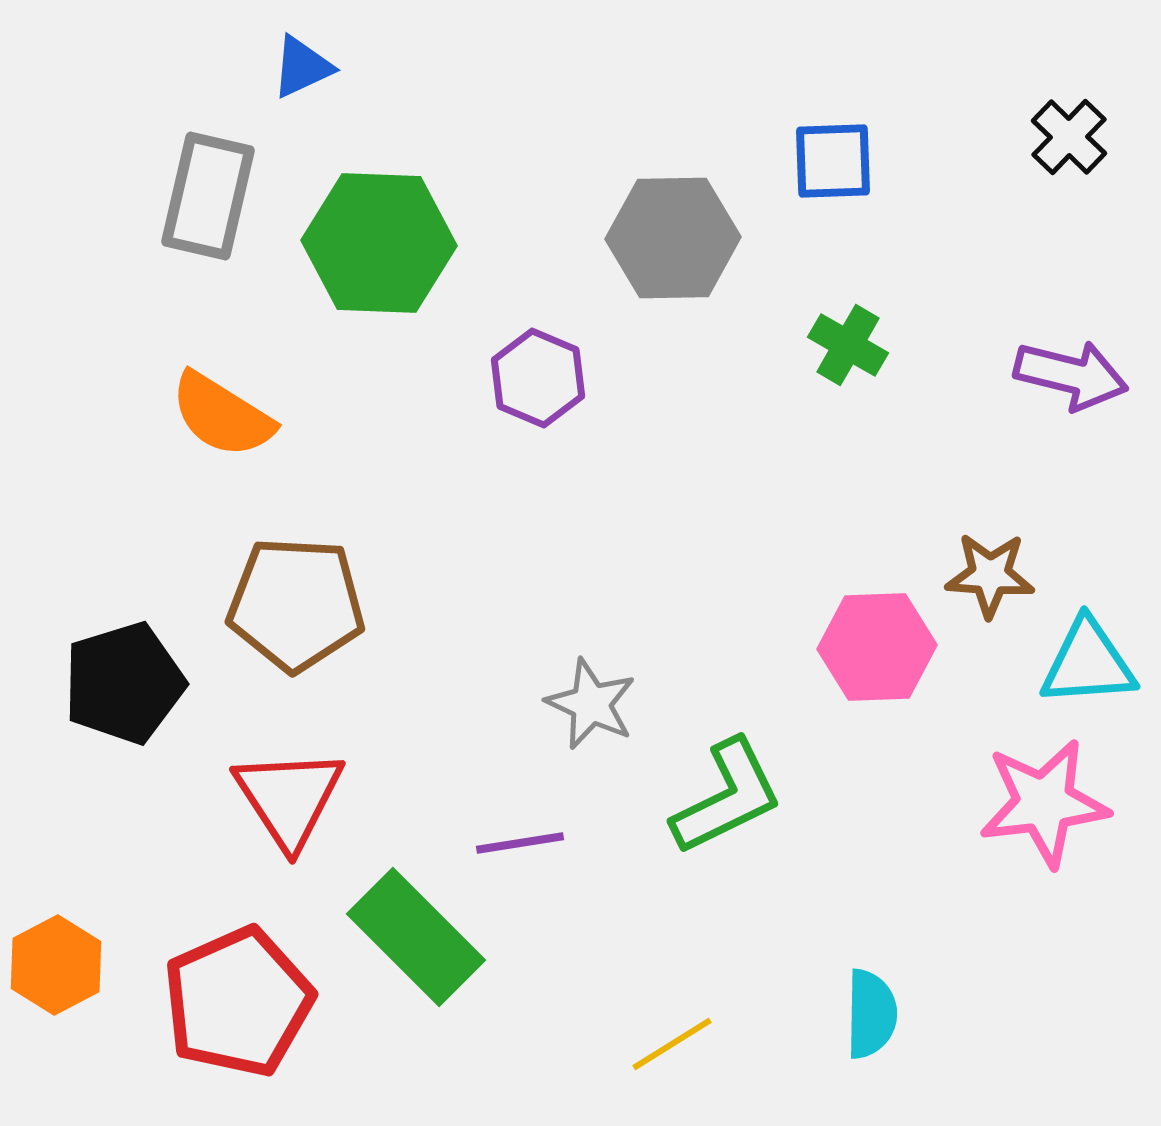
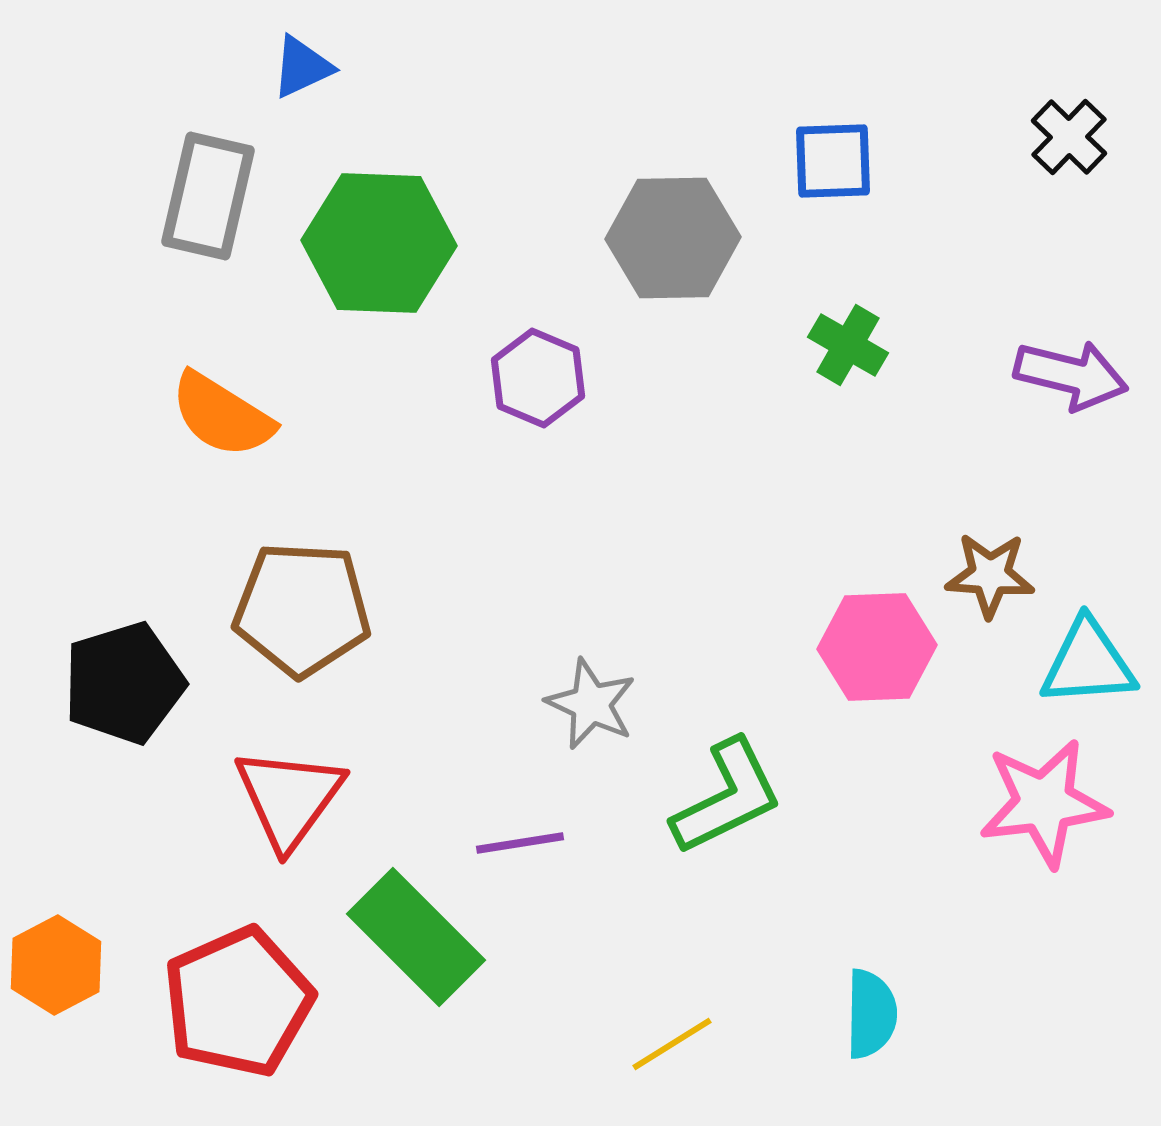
brown pentagon: moved 6 px right, 5 px down
red triangle: rotated 9 degrees clockwise
